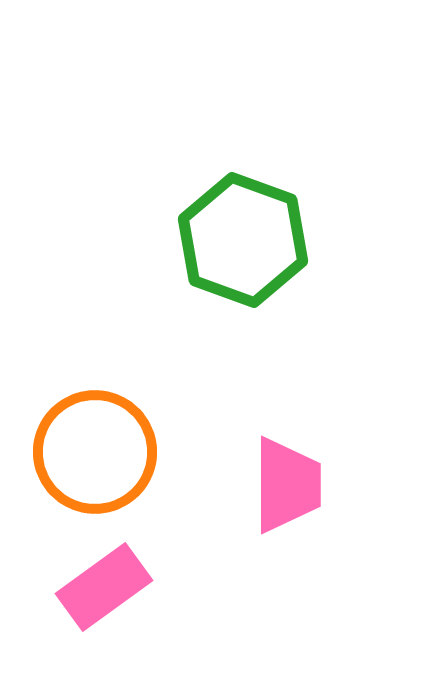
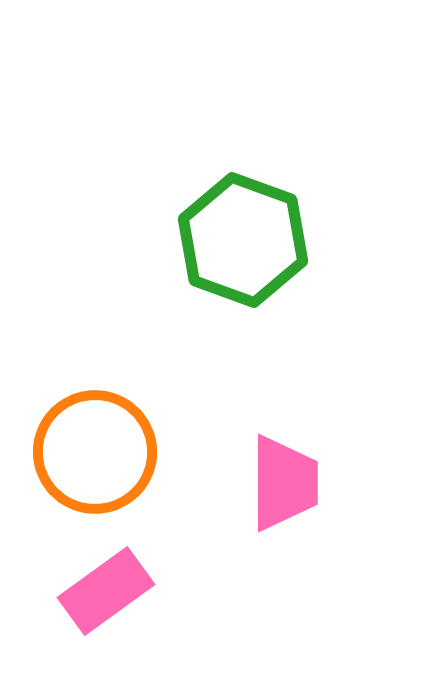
pink trapezoid: moved 3 px left, 2 px up
pink rectangle: moved 2 px right, 4 px down
